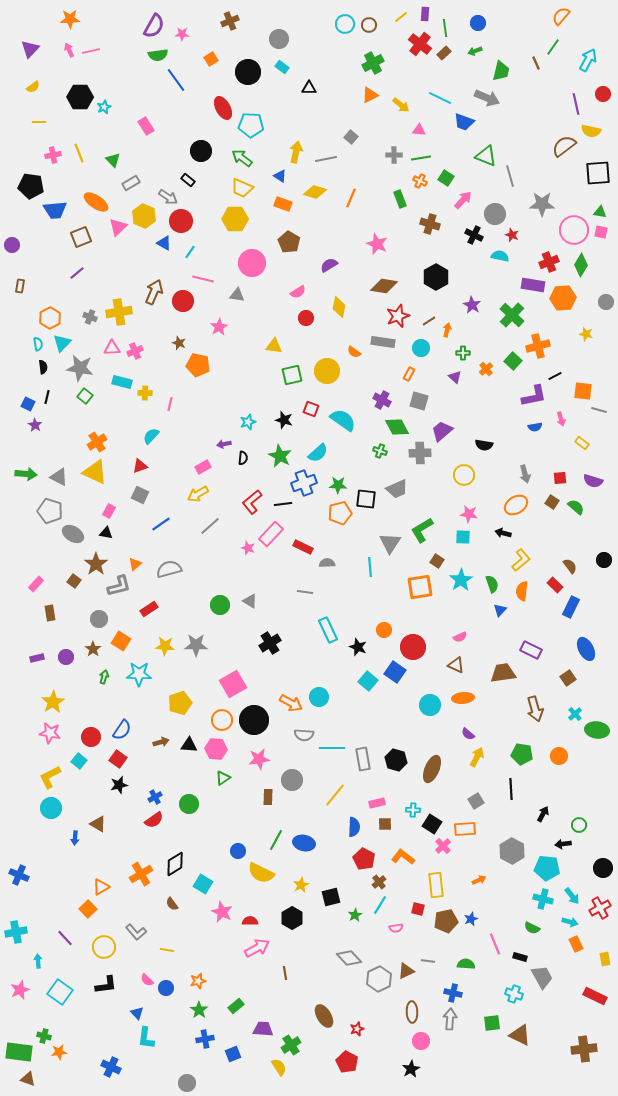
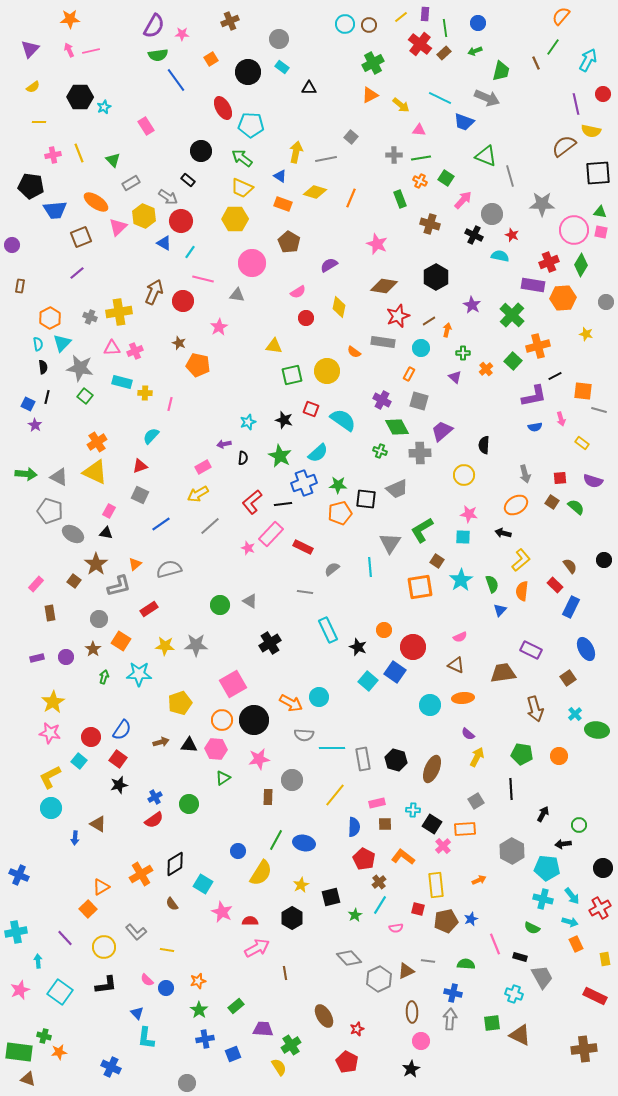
gray circle at (495, 214): moved 3 px left
black semicircle at (484, 445): rotated 84 degrees clockwise
gray semicircle at (327, 563): moved 5 px right, 6 px down; rotated 35 degrees counterclockwise
yellow semicircle at (261, 873): rotated 84 degrees counterclockwise
